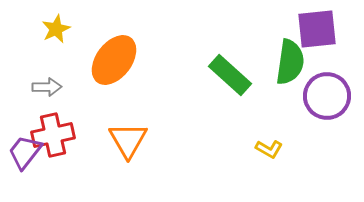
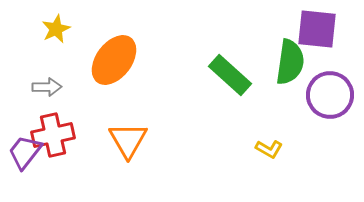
purple square: rotated 12 degrees clockwise
purple circle: moved 3 px right, 1 px up
